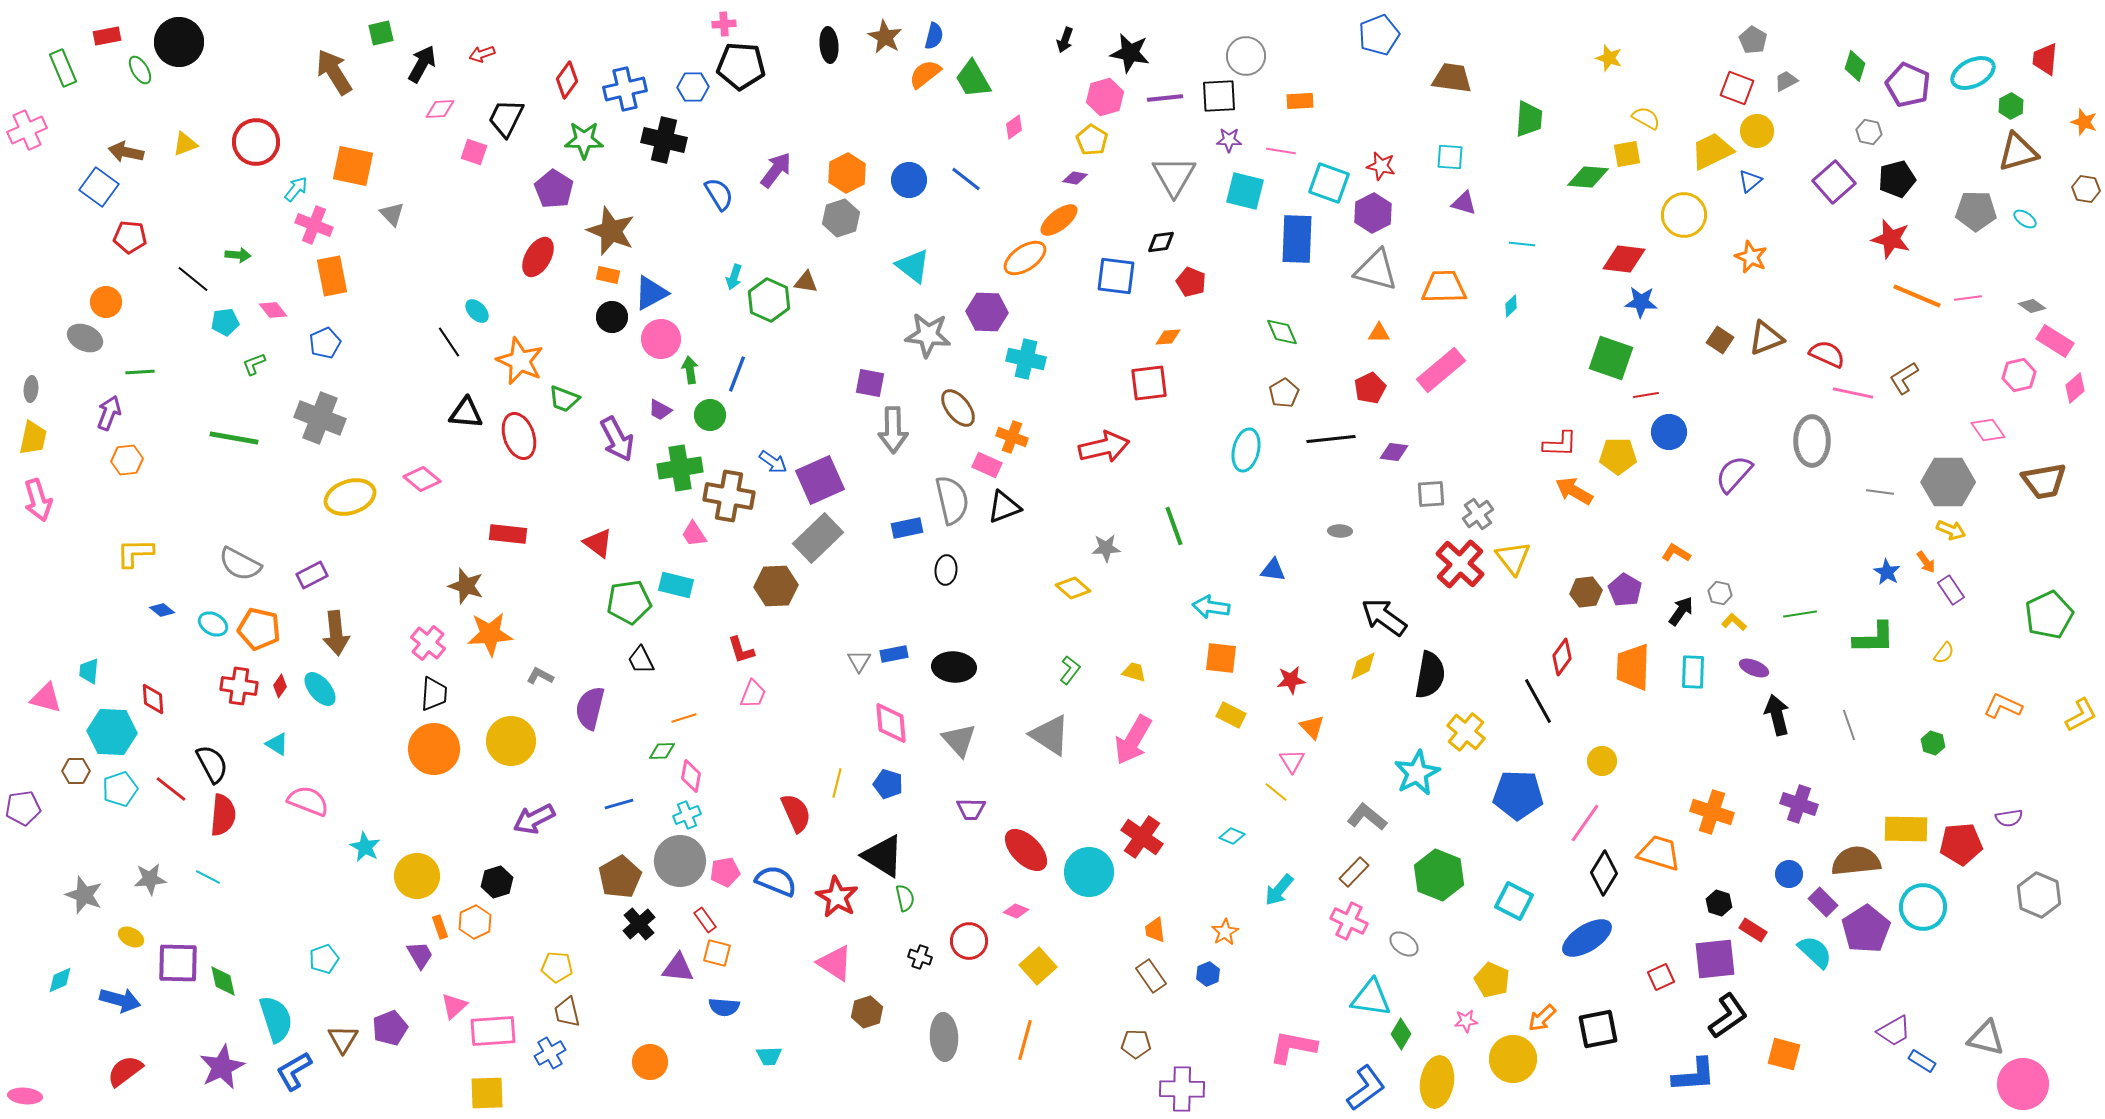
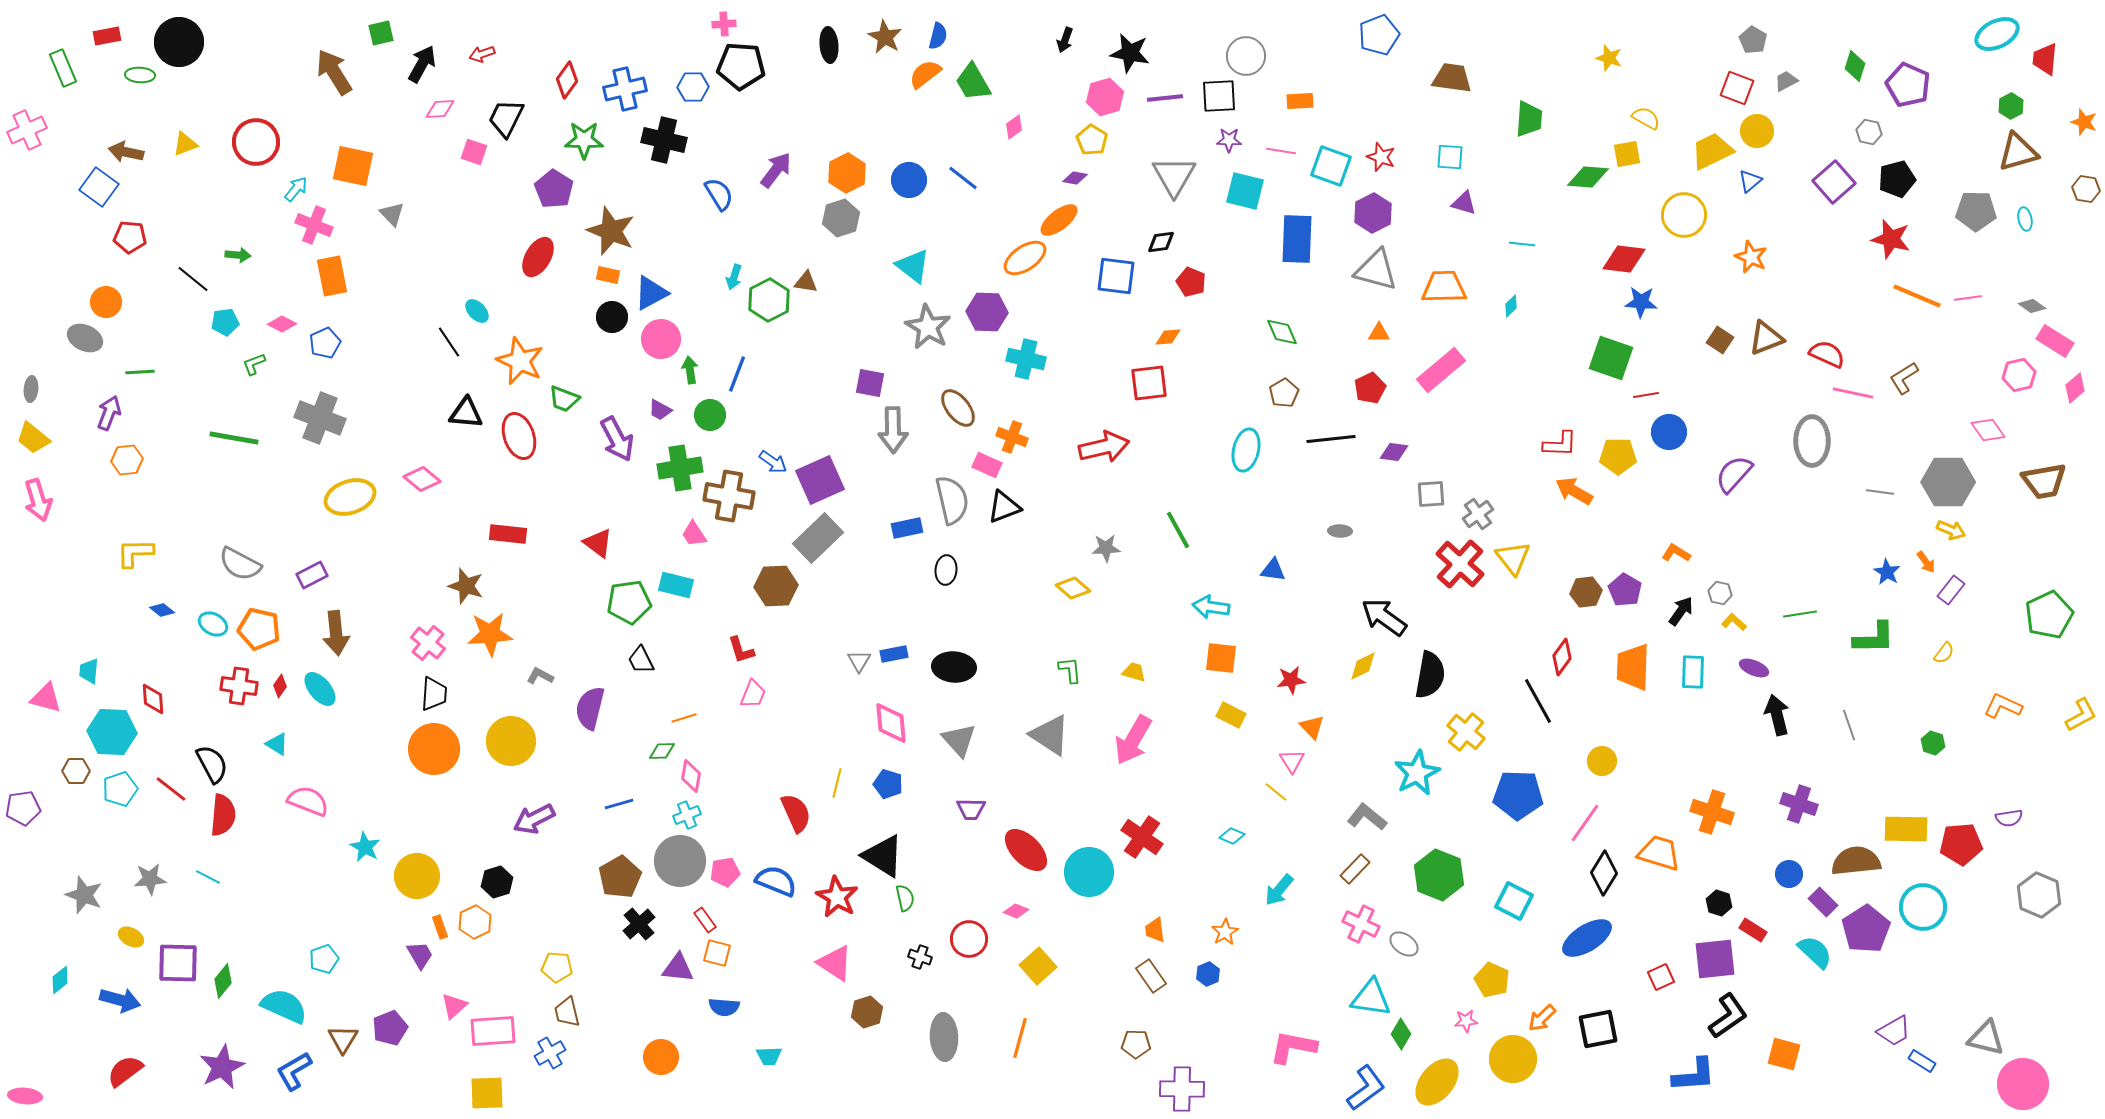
blue semicircle at (934, 36): moved 4 px right
green ellipse at (140, 70): moved 5 px down; rotated 56 degrees counterclockwise
cyan ellipse at (1973, 73): moved 24 px right, 39 px up
green trapezoid at (973, 79): moved 3 px down
red star at (1381, 166): moved 9 px up; rotated 8 degrees clockwise
blue line at (966, 179): moved 3 px left, 1 px up
cyan square at (1329, 183): moved 2 px right, 17 px up
cyan ellipse at (2025, 219): rotated 45 degrees clockwise
green hexagon at (769, 300): rotated 9 degrees clockwise
pink diamond at (273, 310): moved 9 px right, 14 px down; rotated 24 degrees counterclockwise
gray star at (928, 335): moved 8 px up; rotated 24 degrees clockwise
yellow trapezoid at (33, 438): rotated 117 degrees clockwise
green line at (1174, 526): moved 4 px right, 4 px down; rotated 9 degrees counterclockwise
purple rectangle at (1951, 590): rotated 72 degrees clockwise
green L-shape at (1070, 670): rotated 44 degrees counterclockwise
brown rectangle at (1354, 872): moved 1 px right, 3 px up
pink cross at (1349, 921): moved 12 px right, 3 px down
red circle at (969, 941): moved 2 px up
cyan diamond at (60, 980): rotated 16 degrees counterclockwise
green diamond at (223, 981): rotated 52 degrees clockwise
cyan semicircle at (276, 1019): moved 8 px right, 13 px up; rotated 48 degrees counterclockwise
orange line at (1025, 1040): moved 5 px left, 2 px up
orange circle at (650, 1062): moved 11 px right, 5 px up
yellow ellipse at (1437, 1082): rotated 30 degrees clockwise
